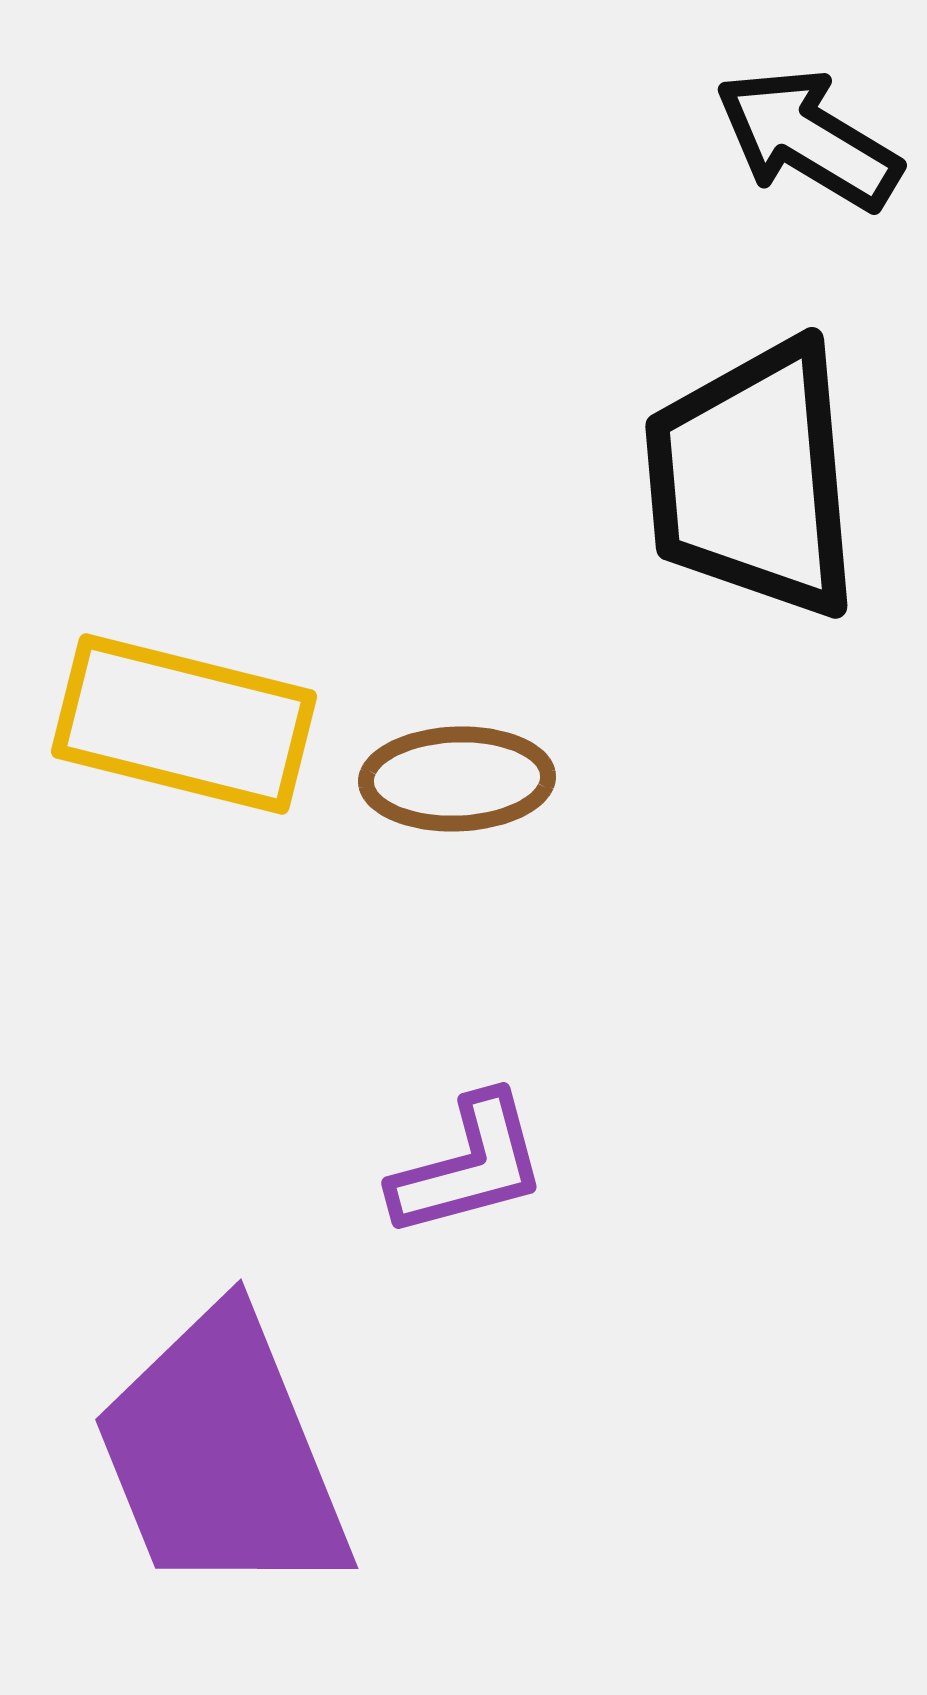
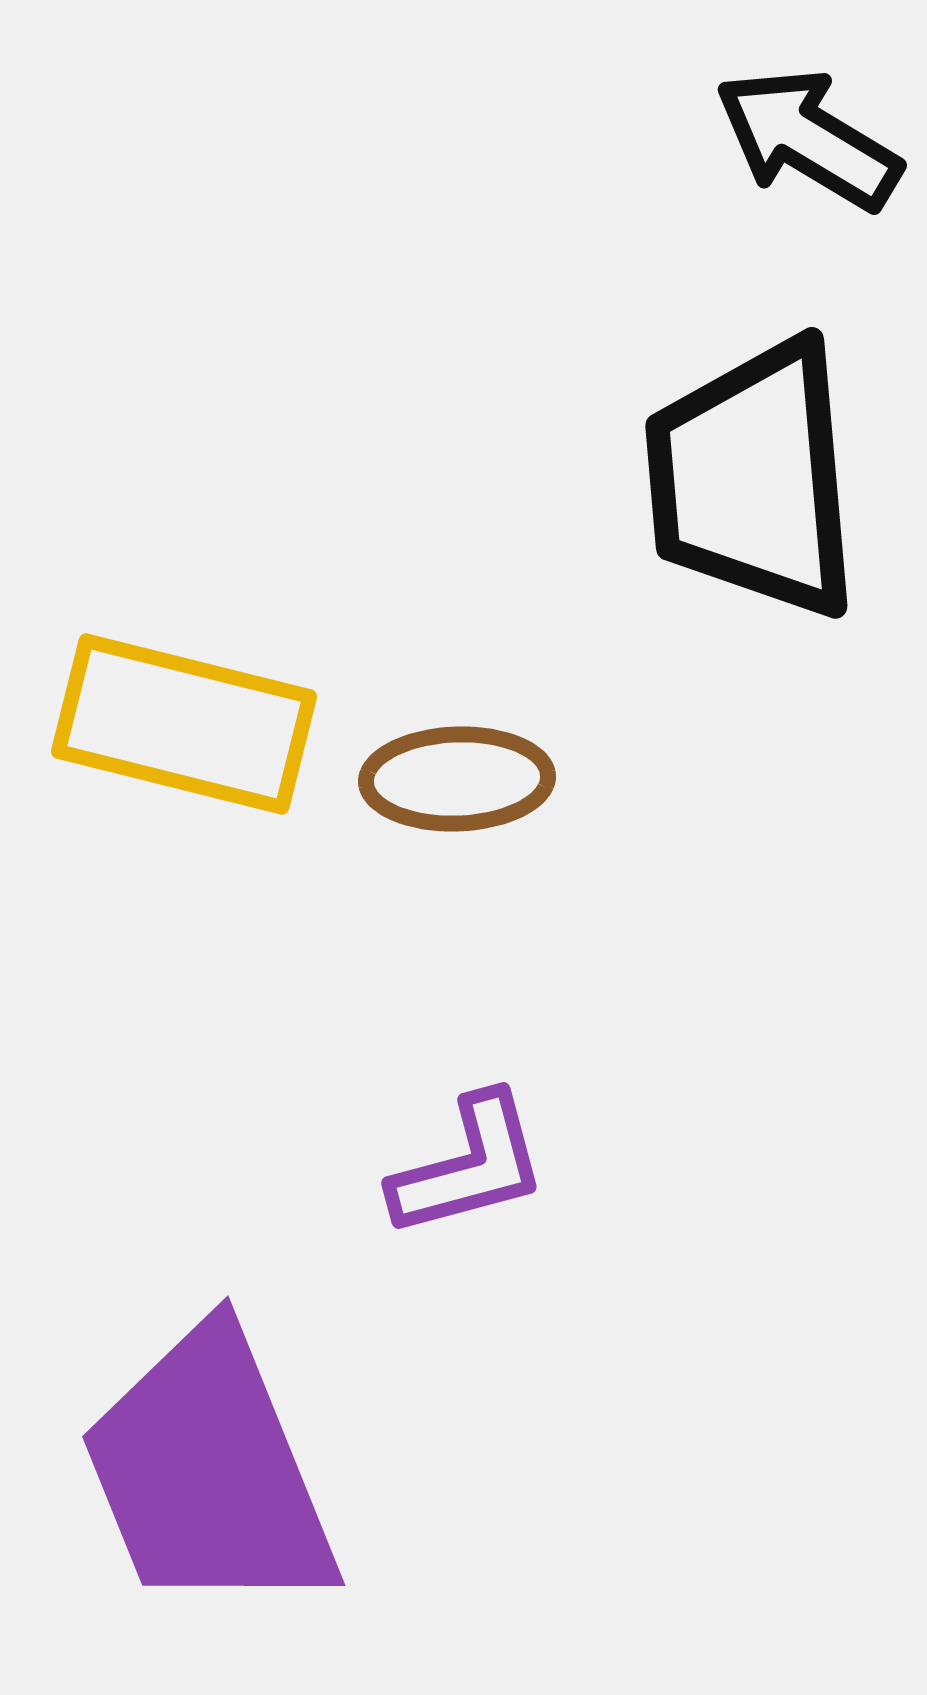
purple trapezoid: moved 13 px left, 17 px down
